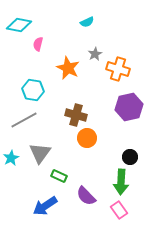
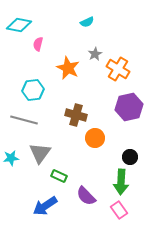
orange cross: rotated 15 degrees clockwise
cyan hexagon: rotated 15 degrees counterclockwise
gray line: rotated 44 degrees clockwise
orange circle: moved 8 px right
cyan star: rotated 21 degrees clockwise
